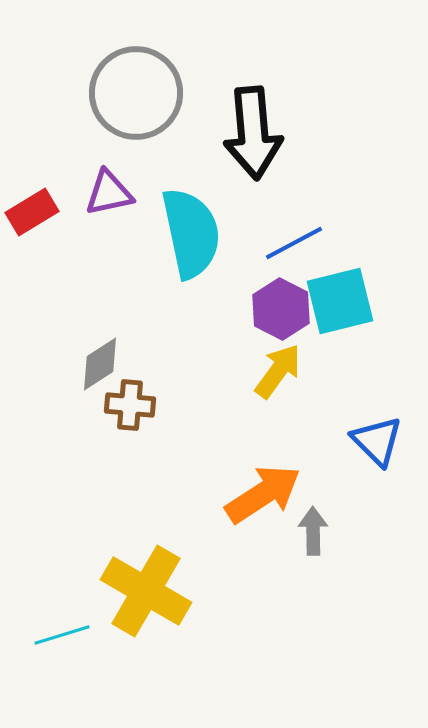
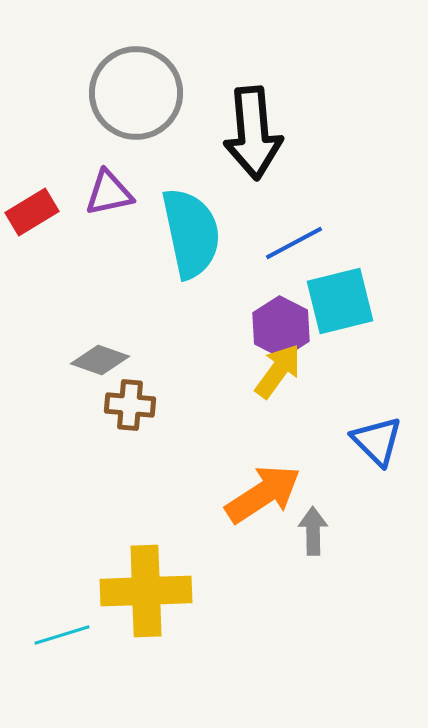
purple hexagon: moved 18 px down
gray diamond: moved 4 px up; rotated 52 degrees clockwise
yellow cross: rotated 32 degrees counterclockwise
